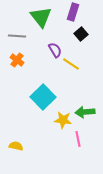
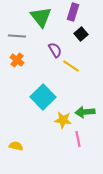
yellow line: moved 2 px down
